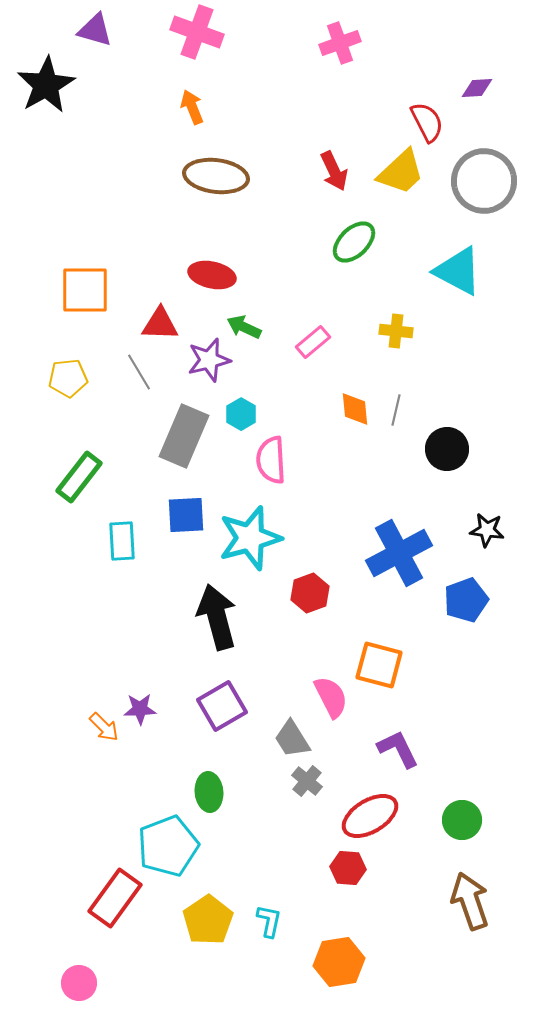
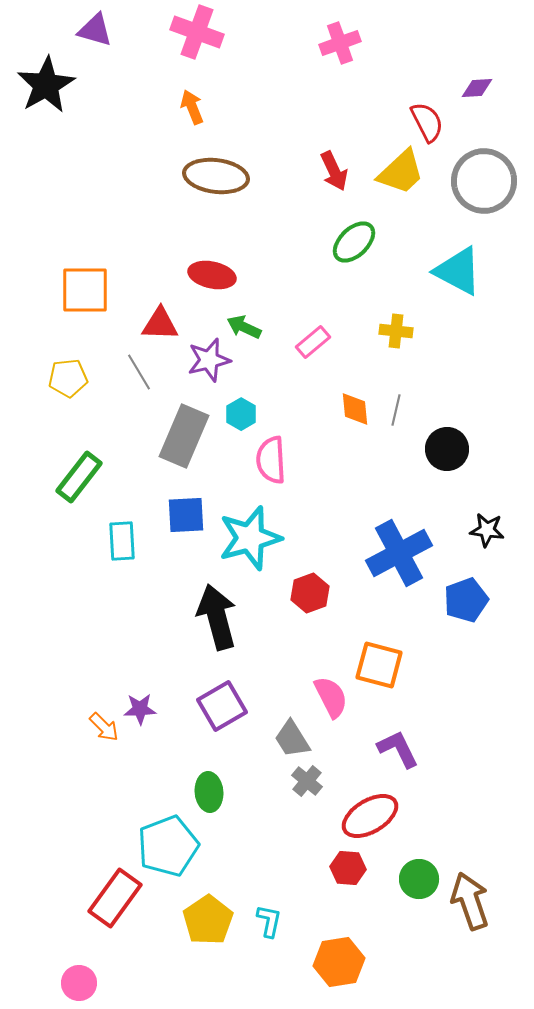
green circle at (462, 820): moved 43 px left, 59 px down
